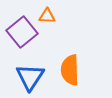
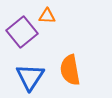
orange semicircle: rotated 8 degrees counterclockwise
